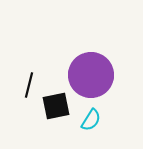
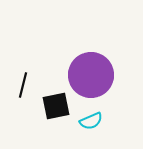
black line: moved 6 px left
cyan semicircle: moved 1 px down; rotated 35 degrees clockwise
